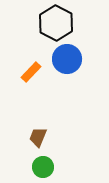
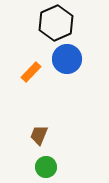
black hexagon: rotated 8 degrees clockwise
brown trapezoid: moved 1 px right, 2 px up
green circle: moved 3 px right
